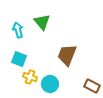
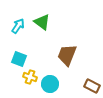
green triangle: rotated 12 degrees counterclockwise
cyan arrow: moved 4 px up; rotated 49 degrees clockwise
